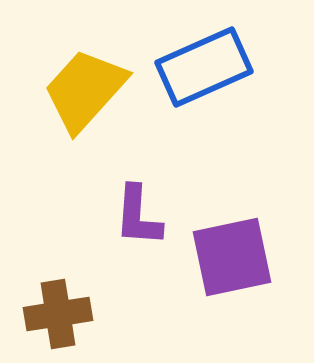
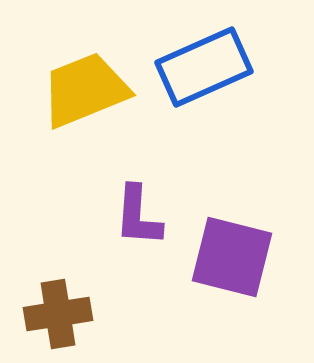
yellow trapezoid: rotated 26 degrees clockwise
purple square: rotated 26 degrees clockwise
